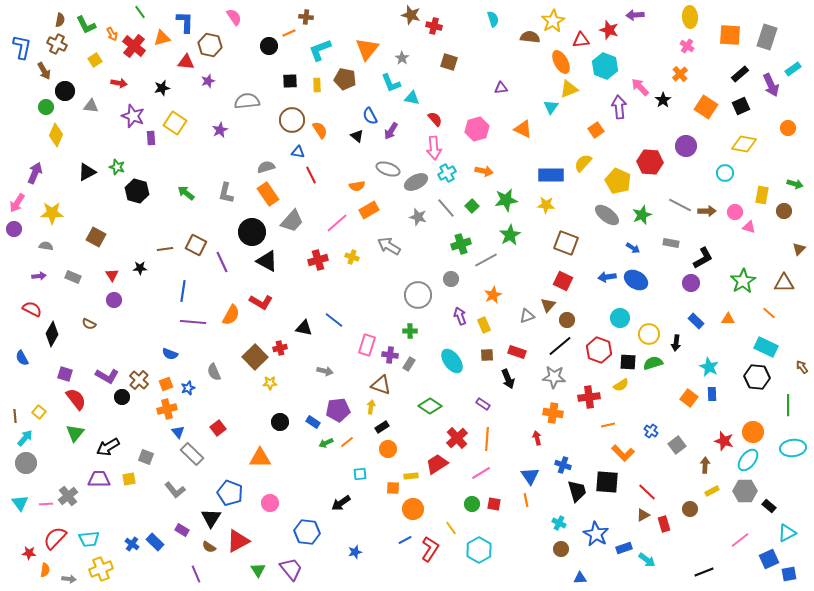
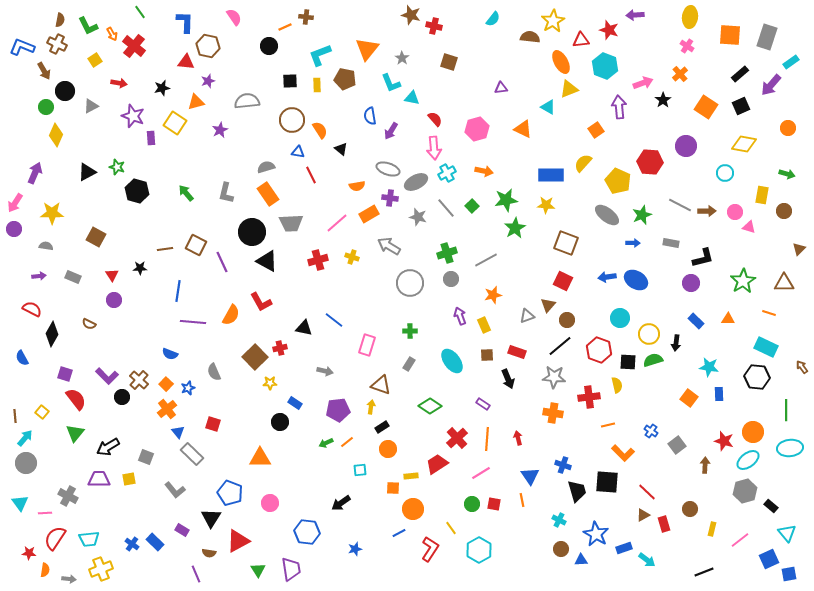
yellow ellipse at (690, 17): rotated 10 degrees clockwise
cyan semicircle at (493, 19): rotated 56 degrees clockwise
green L-shape at (86, 25): moved 2 px right, 1 px down
orange line at (289, 33): moved 4 px left, 6 px up
orange triangle at (162, 38): moved 34 px right, 64 px down
brown hexagon at (210, 45): moved 2 px left, 1 px down
blue L-shape at (22, 47): rotated 80 degrees counterclockwise
cyan L-shape at (320, 50): moved 5 px down
cyan rectangle at (793, 69): moved 2 px left, 7 px up
purple arrow at (771, 85): rotated 65 degrees clockwise
pink arrow at (640, 87): moved 3 px right, 4 px up; rotated 114 degrees clockwise
gray triangle at (91, 106): rotated 35 degrees counterclockwise
cyan triangle at (551, 107): moved 3 px left; rotated 35 degrees counterclockwise
blue semicircle at (370, 116): rotated 18 degrees clockwise
black triangle at (357, 136): moved 16 px left, 13 px down
green arrow at (795, 184): moved 8 px left, 10 px up
green arrow at (186, 193): rotated 12 degrees clockwise
pink arrow at (17, 203): moved 2 px left
orange rectangle at (369, 210): moved 4 px down
gray trapezoid at (292, 221): moved 1 px left, 2 px down; rotated 45 degrees clockwise
green star at (510, 235): moved 5 px right, 7 px up
green cross at (461, 244): moved 14 px left, 9 px down
blue arrow at (633, 248): moved 5 px up; rotated 32 degrees counterclockwise
black L-shape at (703, 258): rotated 15 degrees clockwise
blue line at (183, 291): moved 5 px left
gray circle at (418, 295): moved 8 px left, 12 px up
orange star at (493, 295): rotated 12 degrees clockwise
red L-shape at (261, 302): rotated 30 degrees clockwise
orange line at (769, 313): rotated 24 degrees counterclockwise
purple cross at (390, 355): moved 157 px up
green semicircle at (653, 363): moved 3 px up
cyan star at (709, 367): rotated 18 degrees counterclockwise
purple L-shape at (107, 376): rotated 15 degrees clockwise
orange square at (166, 384): rotated 24 degrees counterclockwise
yellow semicircle at (621, 385): moved 4 px left; rotated 70 degrees counterclockwise
blue rectangle at (712, 394): moved 7 px right
green line at (788, 405): moved 2 px left, 5 px down
orange cross at (167, 409): rotated 24 degrees counterclockwise
yellow square at (39, 412): moved 3 px right
blue rectangle at (313, 422): moved 18 px left, 19 px up
red square at (218, 428): moved 5 px left, 4 px up; rotated 35 degrees counterclockwise
red arrow at (537, 438): moved 19 px left
cyan ellipse at (793, 448): moved 3 px left
cyan ellipse at (748, 460): rotated 15 degrees clockwise
cyan square at (360, 474): moved 4 px up
yellow rectangle at (712, 491): moved 38 px down; rotated 48 degrees counterclockwise
gray hexagon at (745, 491): rotated 15 degrees counterclockwise
gray cross at (68, 496): rotated 24 degrees counterclockwise
orange line at (526, 500): moved 4 px left
pink line at (46, 504): moved 1 px left, 9 px down
black rectangle at (769, 506): moved 2 px right
cyan cross at (559, 523): moved 3 px up
cyan triangle at (787, 533): rotated 42 degrees counterclockwise
red semicircle at (55, 538): rotated 10 degrees counterclockwise
blue line at (405, 540): moved 6 px left, 7 px up
brown semicircle at (209, 547): moved 6 px down; rotated 24 degrees counterclockwise
blue star at (355, 552): moved 3 px up
purple trapezoid at (291, 569): rotated 30 degrees clockwise
blue triangle at (580, 578): moved 1 px right, 18 px up
